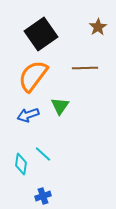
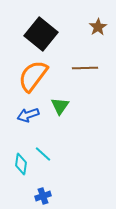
black square: rotated 16 degrees counterclockwise
